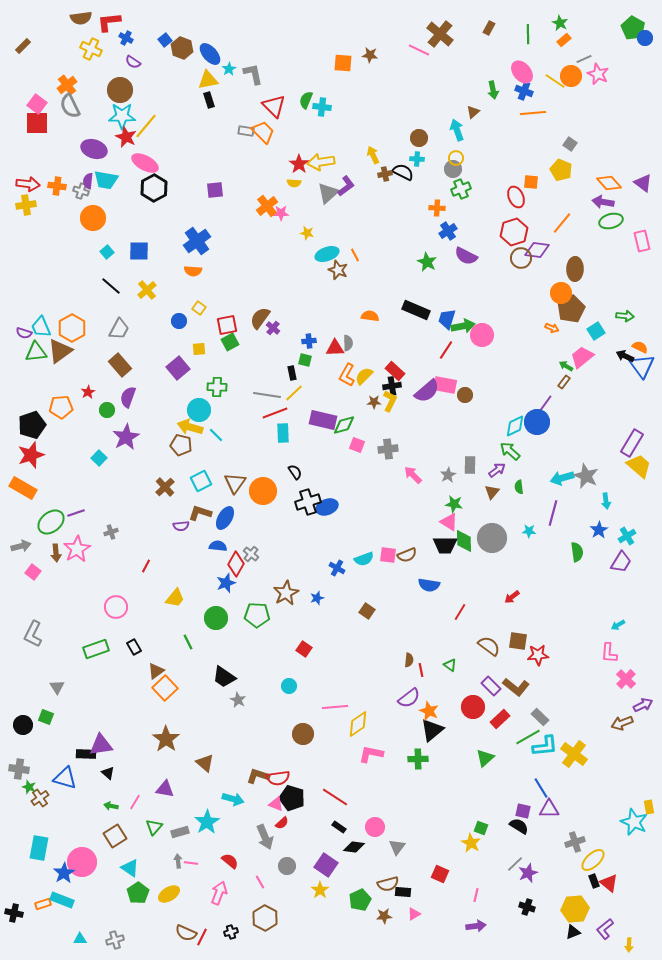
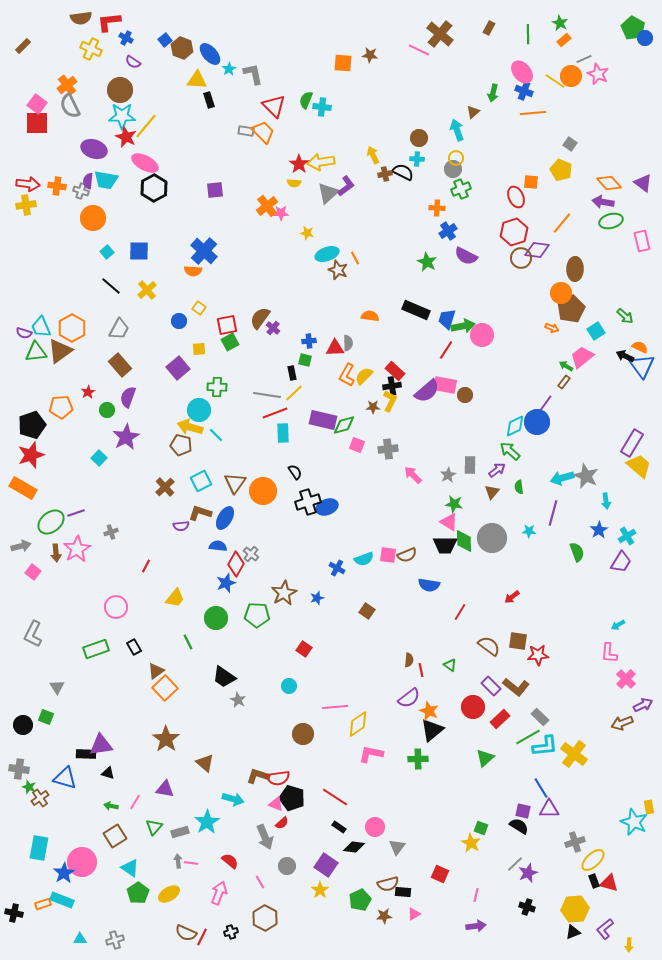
yellow triangle at (208, 80): moved 11 px left; rotated 15 degrees clockwise
green arrow at (493, 90): moved 3 px down; rotated 24 degrees clockwise
blue cross at (197, 241): moved 7 px right, 10 px down; rotated 12 degrees counterclockwise
orange line at (355, 255): moved 3 px down
green arrow at (625, 316): rotated 36 degrees clockwise
brown star at (374, 402): moved 1 px left, 5 px down
green semicircle at (577, 552): rotated 12 degrees counterclockwise
brown star at (286, 593): moved 2 px left
black triangle at (108, 773): rotated 24 degrees counterclockwise
red triangle at (609, 883): rotated 24 degrees counterclockwise
